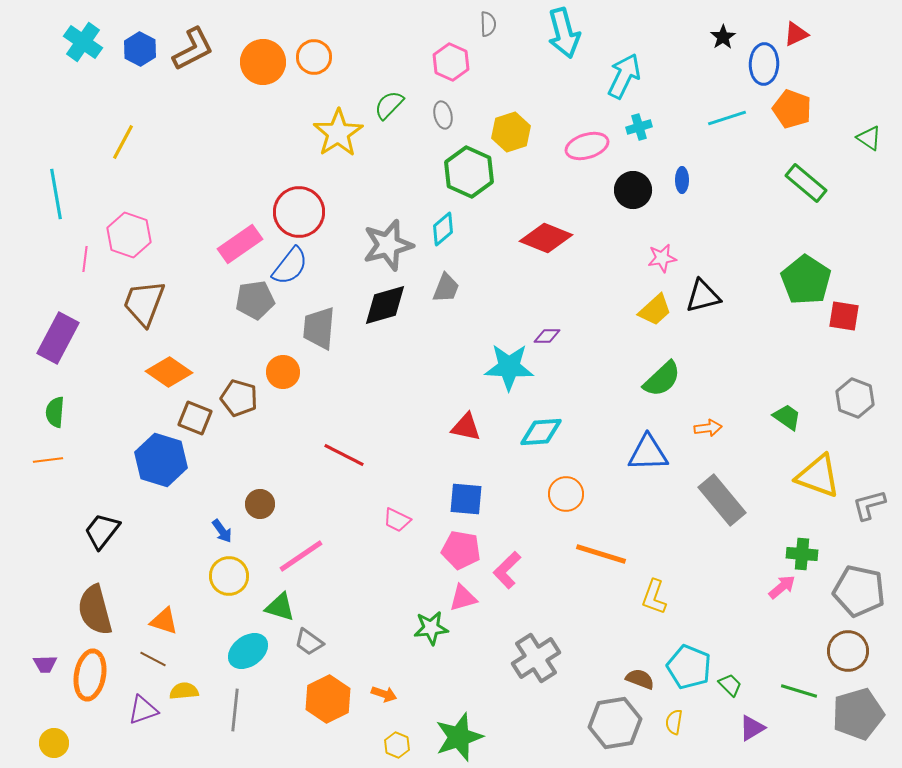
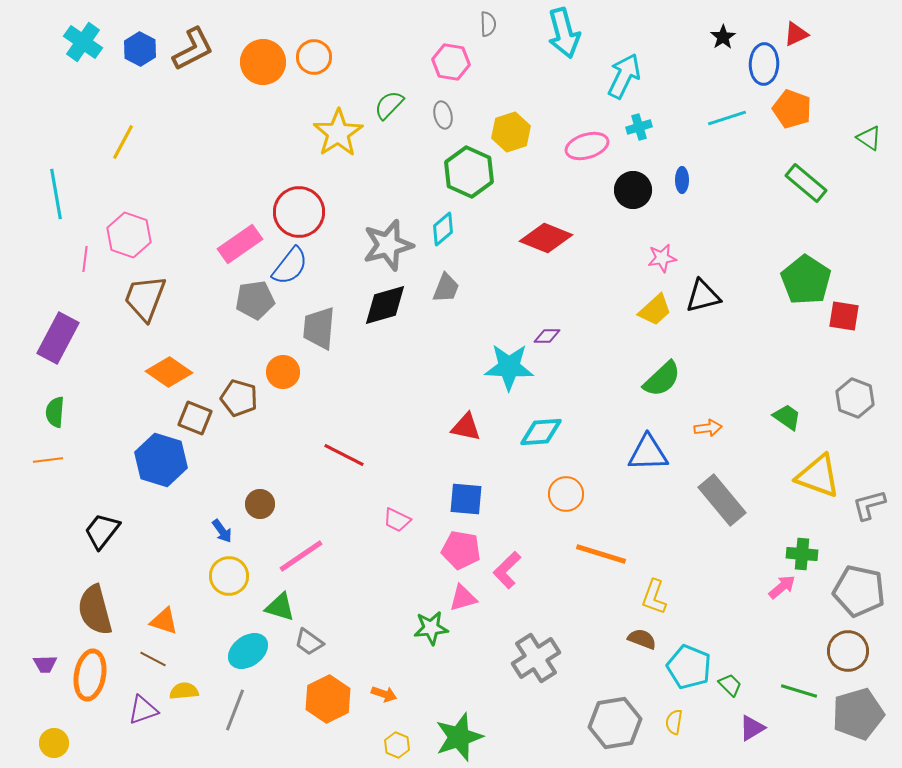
pink hexagon at (451, 62): rotated 15 degrees counterclockwise
brown trapezoid at (144, 303): moved 1 px right, 5 px up
brown semicircle at (640, 679): moved 2 px right, 40 px up
gray line at (235, 710): rotated 15 degrees clockwise
